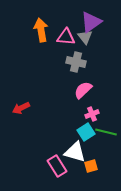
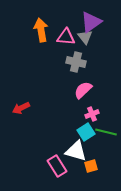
white triangle: moved 1 px right, 1 px up
